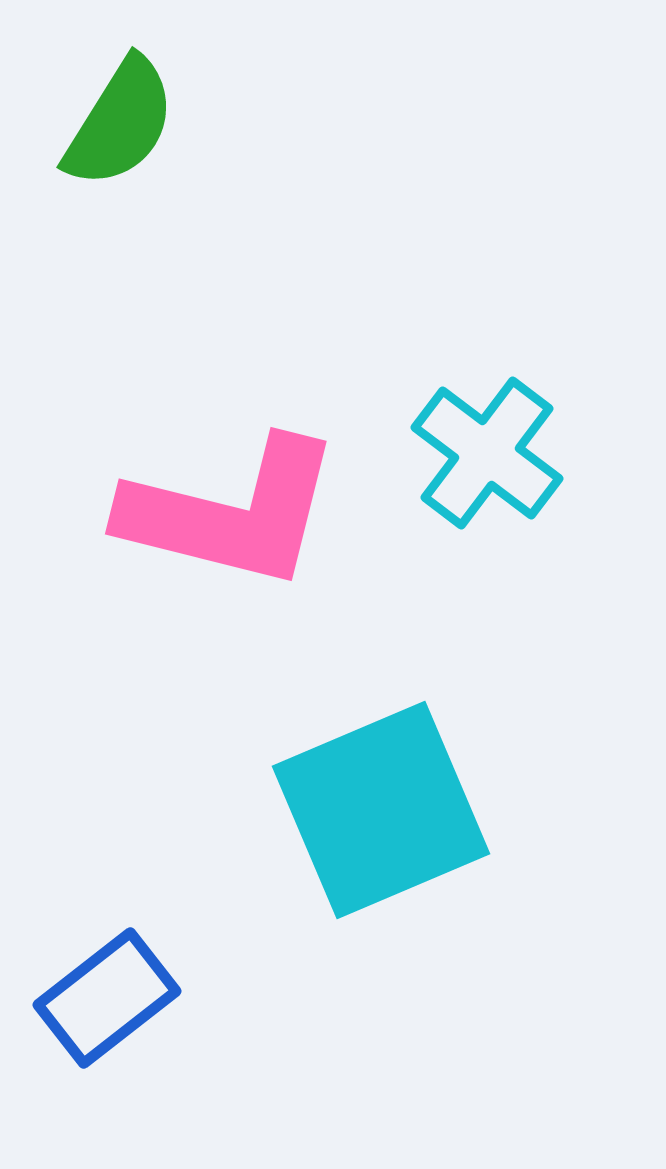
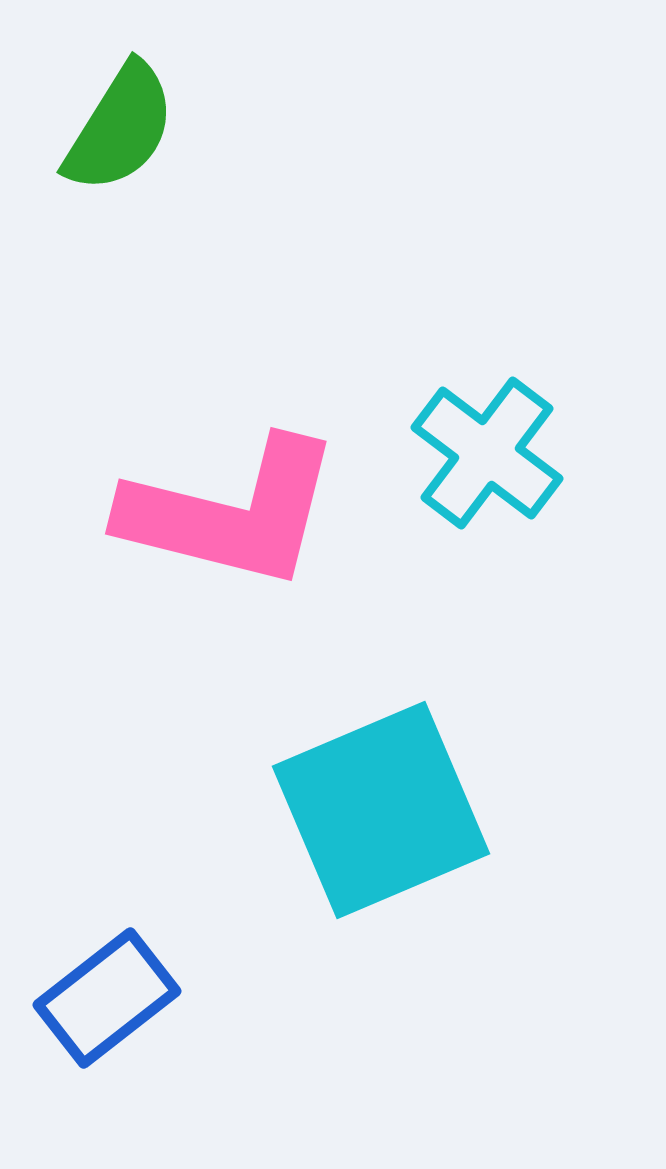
green semicircle: moved 5 px down
